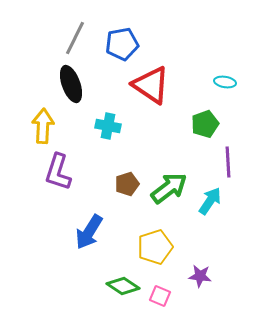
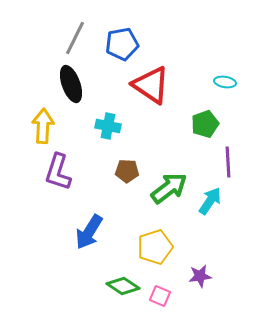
brown pentagon: moved 13 px up; rotated 20 degrees clockwise
purple star: rotated 15 degrees counterclockwise
